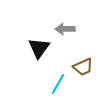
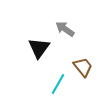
gray arrow: rotated 36 degrees clockwise
brown trapezoid: rotated 105 degrees counterclockwise
